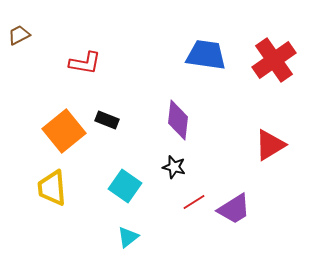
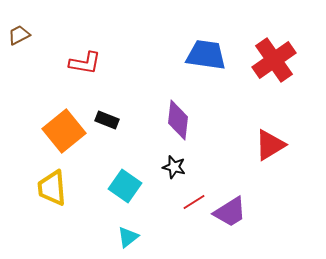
purple trapezoid: moved 4 px left, 3 px down
